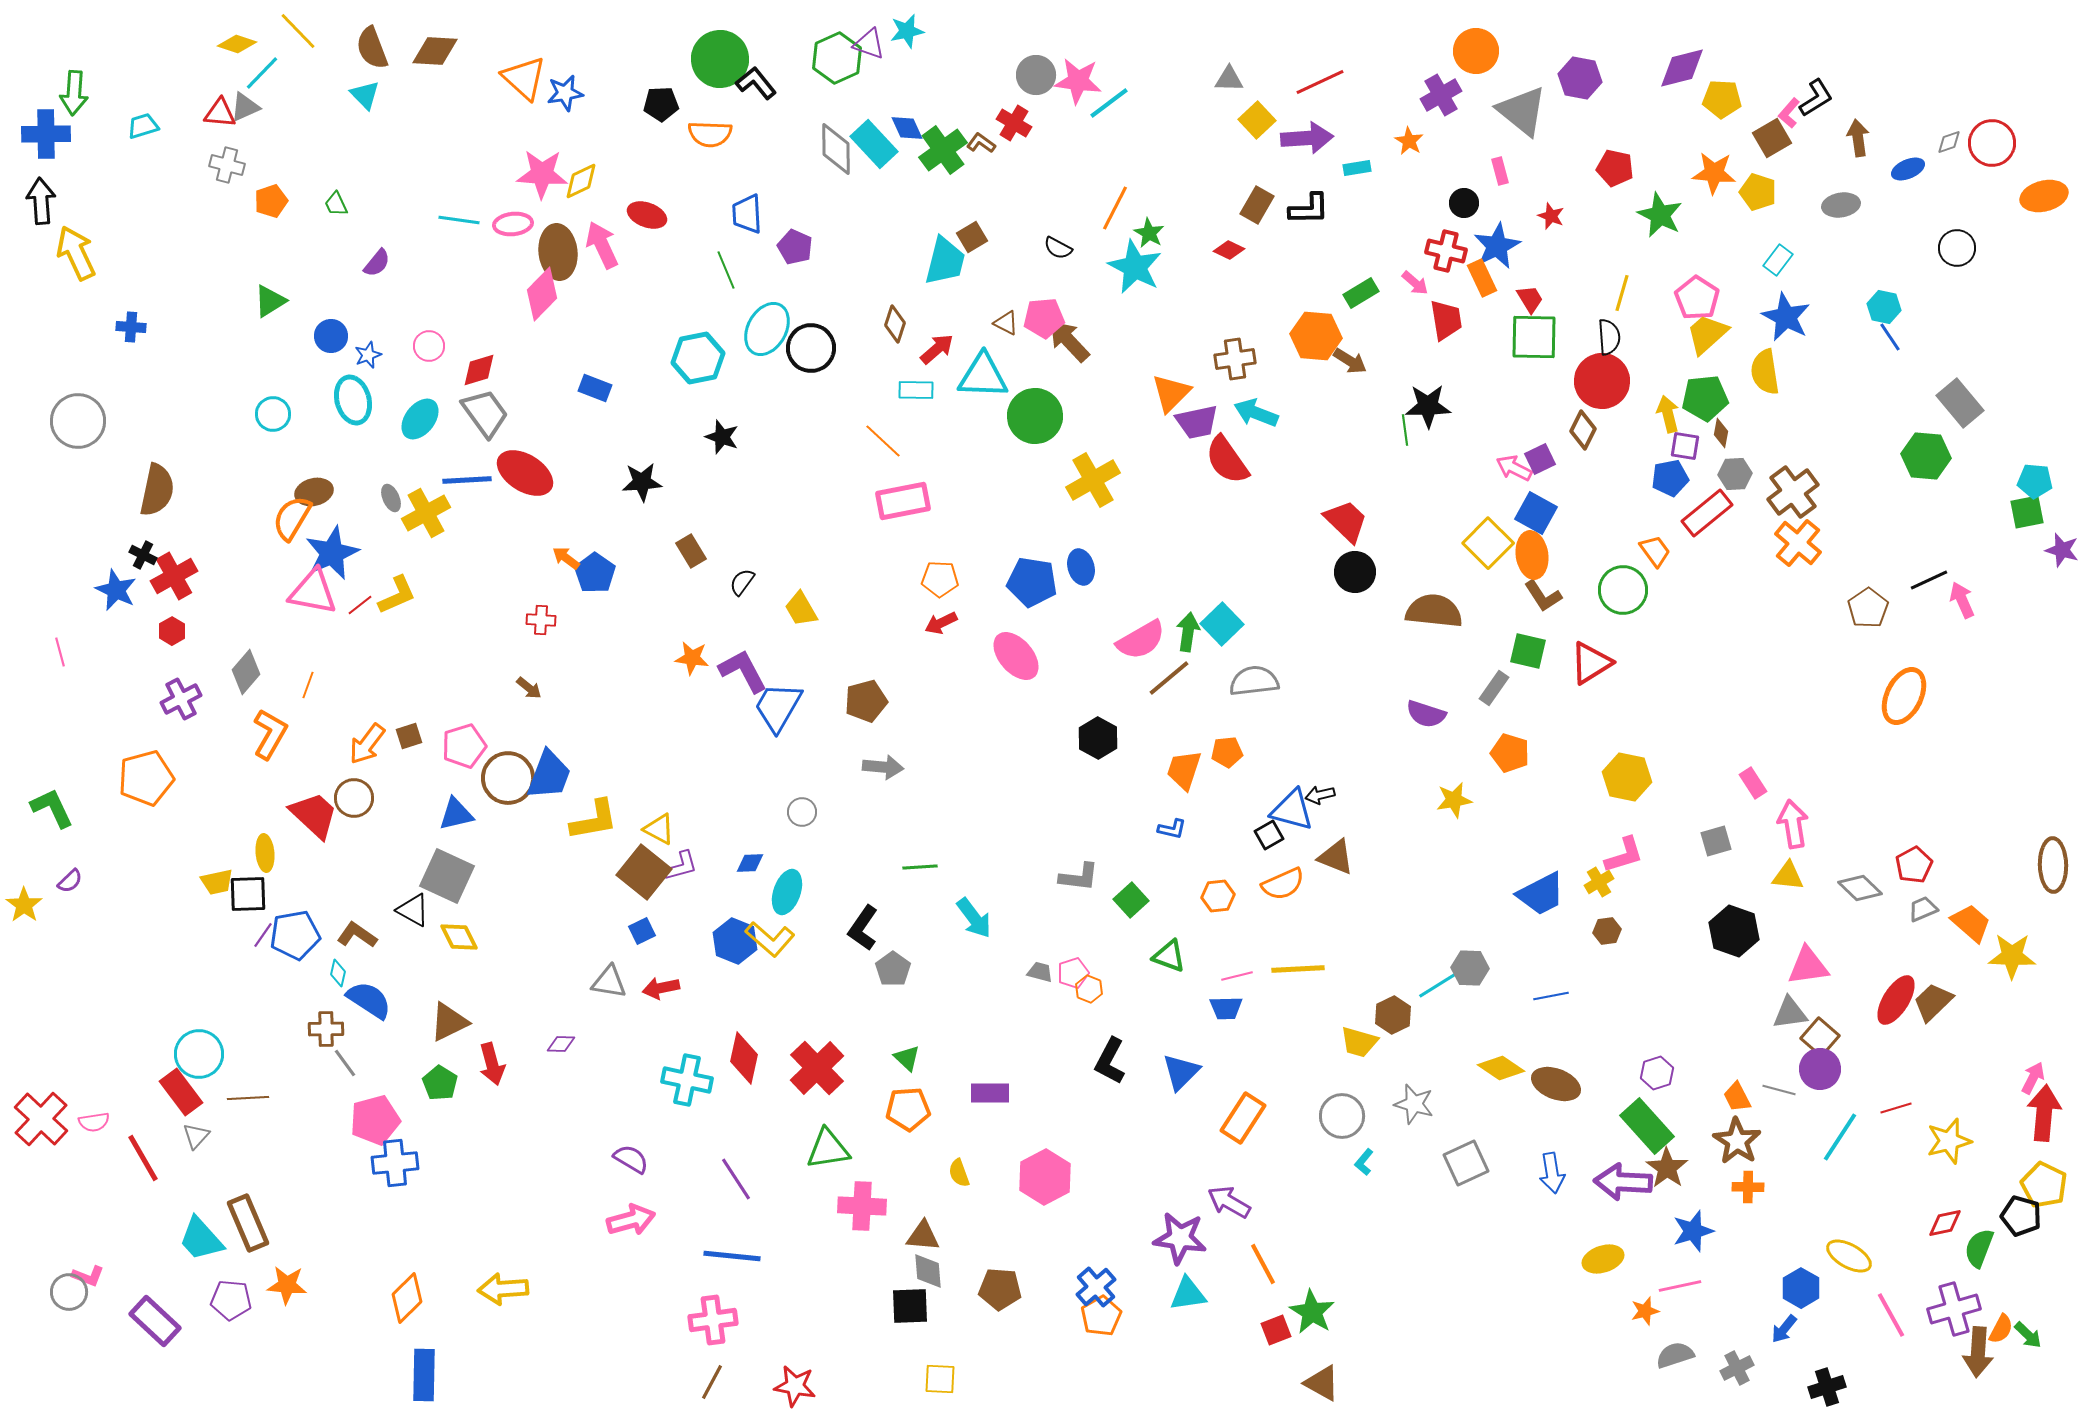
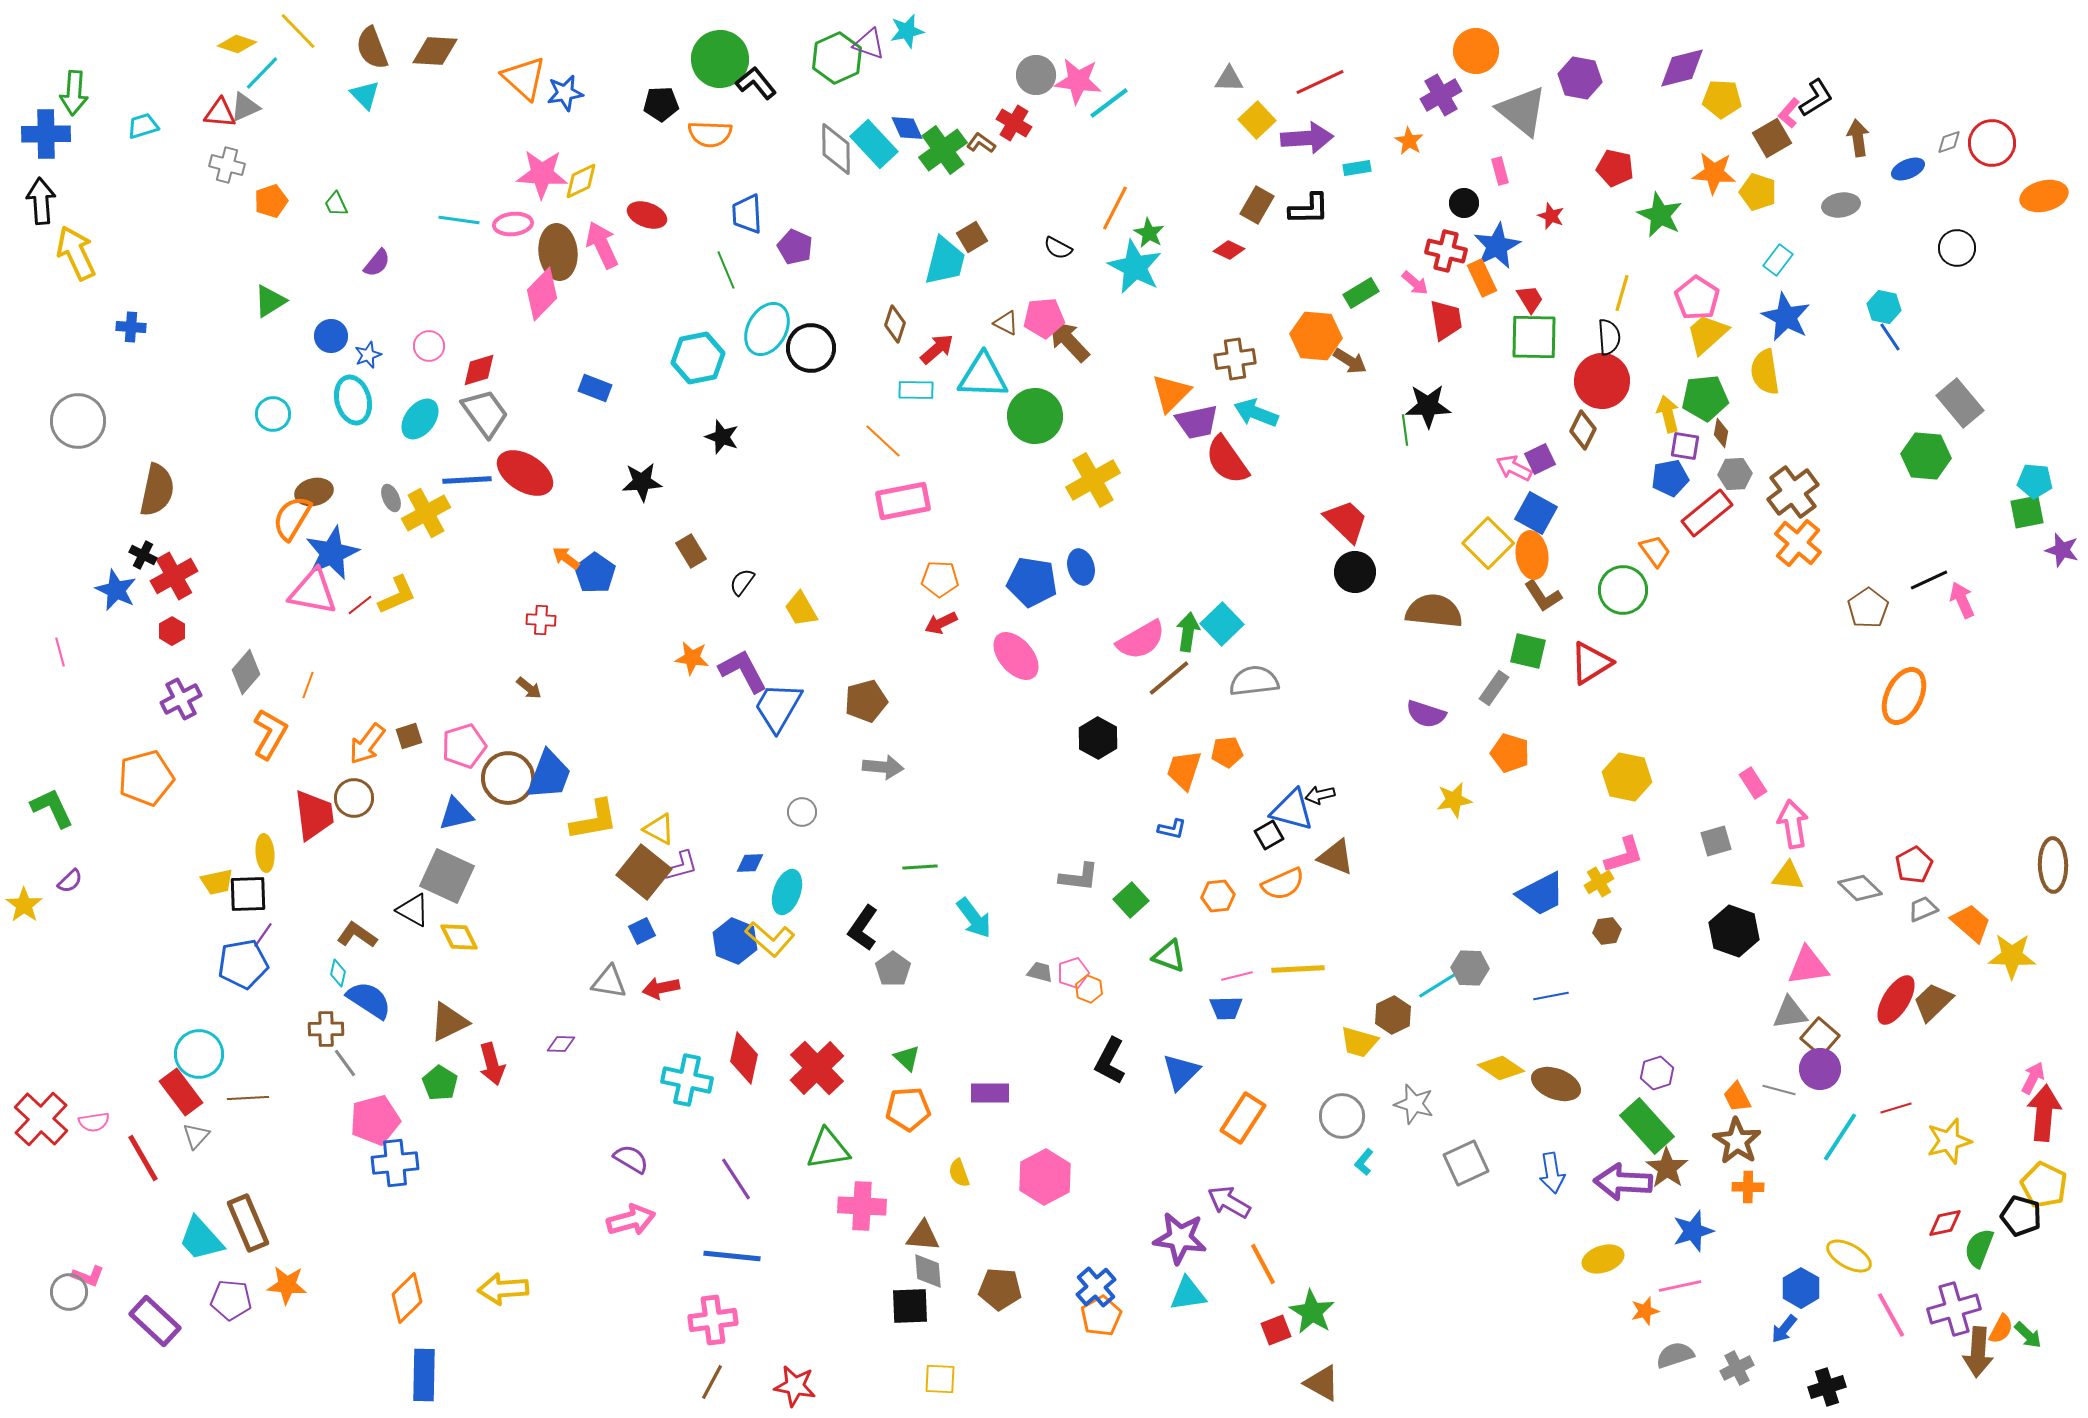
red trapezoid at (314, 815): rotated 40 degrees clockwise
blue pentagon at (295, 935): moved 52 px left, 29 px down
